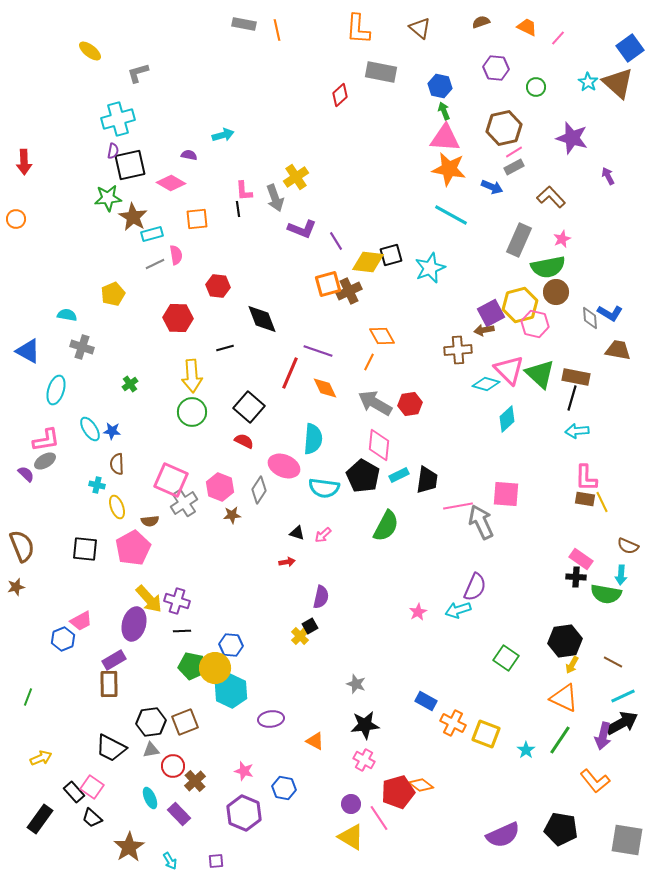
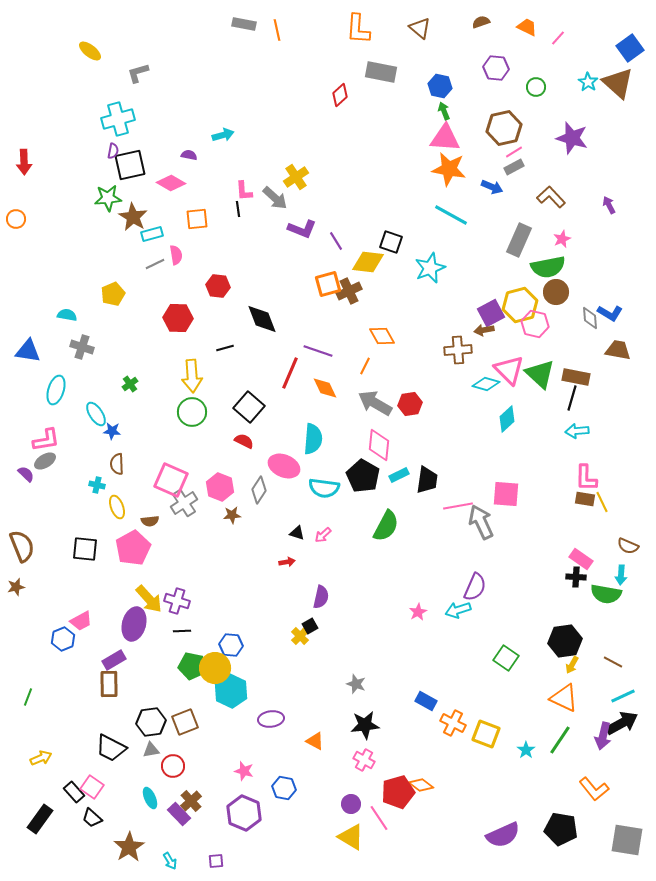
purple arrow at (608, 176): moved 1 px right, 29 px down
gray arrow at (275, 198): rotated 28 degrees counterclockwise
black square at (391, 255): moved 13 px up; rotated 35 degrees clockwise
blue triangle at (28, 351): rotated 20 degrees counterclockwise
orange line at (369, 362): moved 4 px left, 4 px down
cyan ellipse at (90, 429): moved 6 px right, 15 px up
brown cross at (195, 781): moved 4 px left, 20 px down
orange L-shape at (595, 781): moved 1 px left, 8 px down
